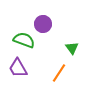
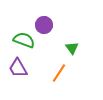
purple circle: moved 1 px right, 1 px down
